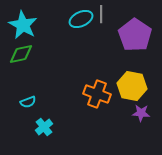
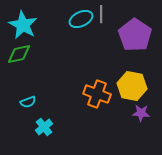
green diamond: moved 2 px left
